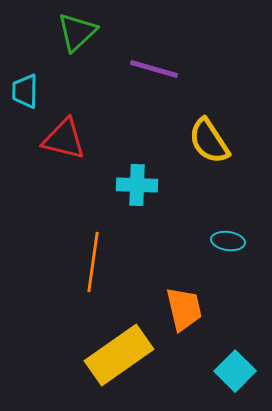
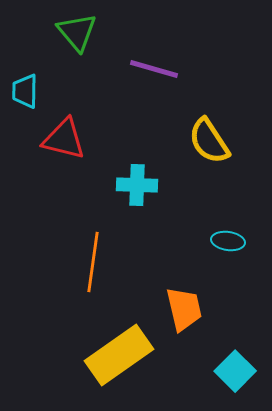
green triangle: rotated 27 degrees counterclockwise
